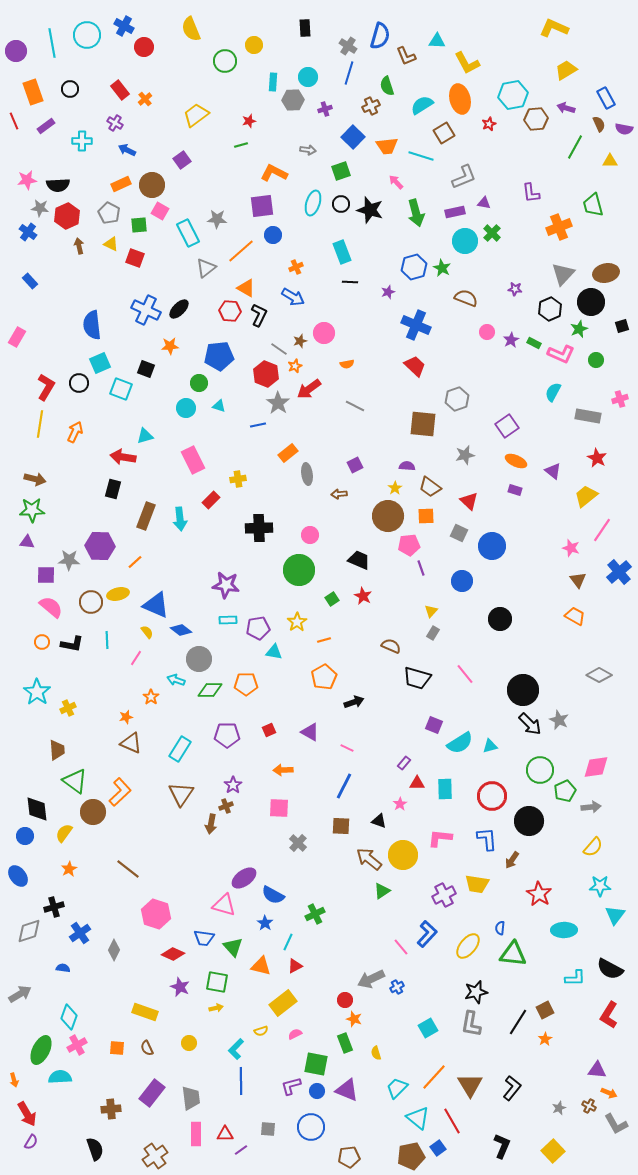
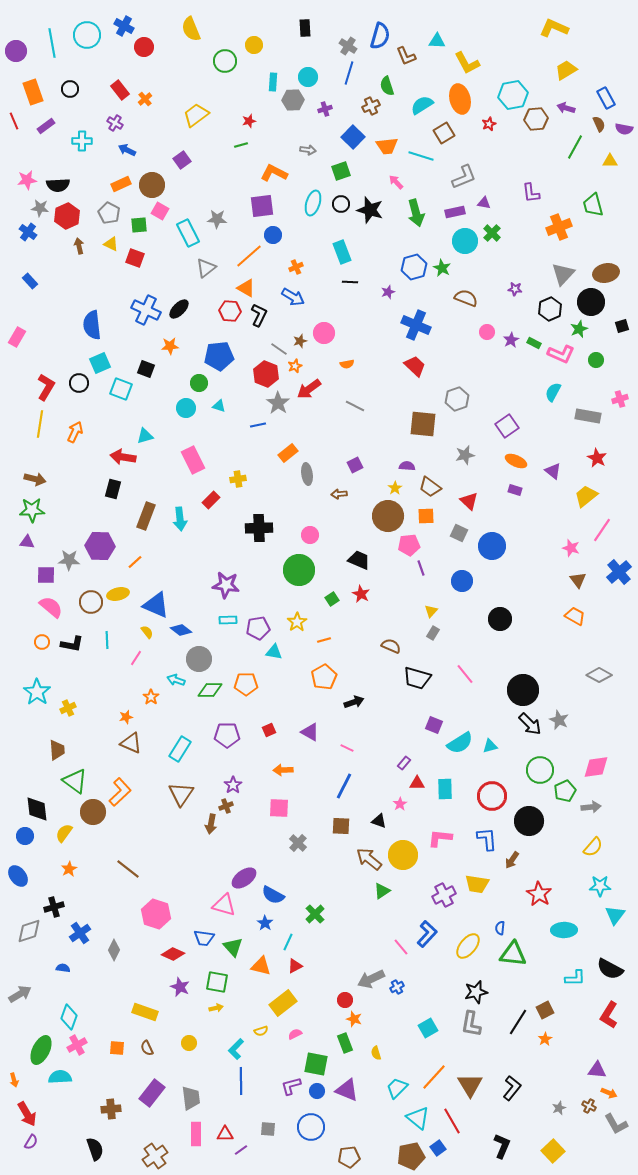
orange line at (241, 251): moved 8 px right, 5 px down
red star at (363, 596): moved 2 px left, 2 px up
green cross at (315, 914): rotated 18 degrees counterclockwise
